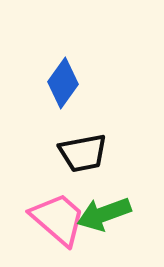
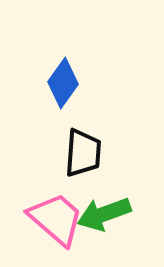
black trapezoid: rotated 75 degrees counterclockwise
pink trapezoid: moved 2 px left
